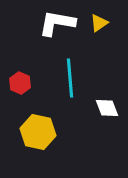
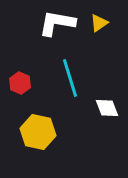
cyan line: rotated 12 degrees counterclockwise
